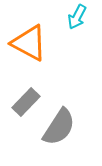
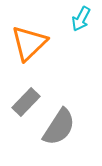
cyan arrow: moved 4 px right, 2 px down
orange triangle: rotated 48 degrees clockwise
